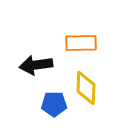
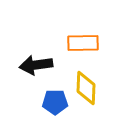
orange rectangle: moved 2 px right
blue pentagon: moved 1 px right, 2 px up
